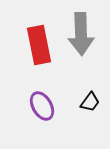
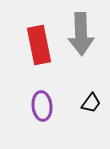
black trapezoid: moved 1 px right, 1 px down
purple ellipse: rotated 24 degrees clockwise
